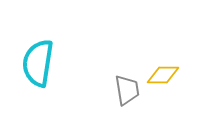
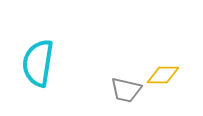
gray trapezoid: moved 1 px left; rotated 112 degrees clockwise
